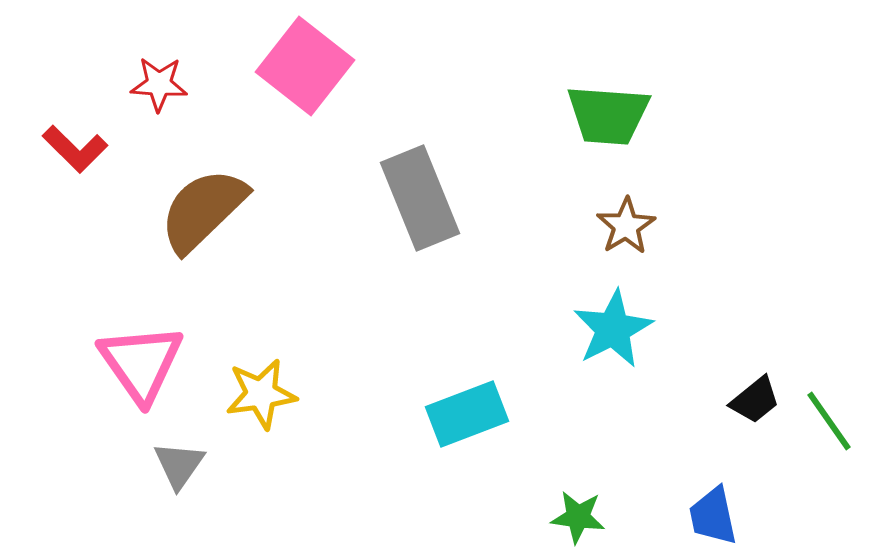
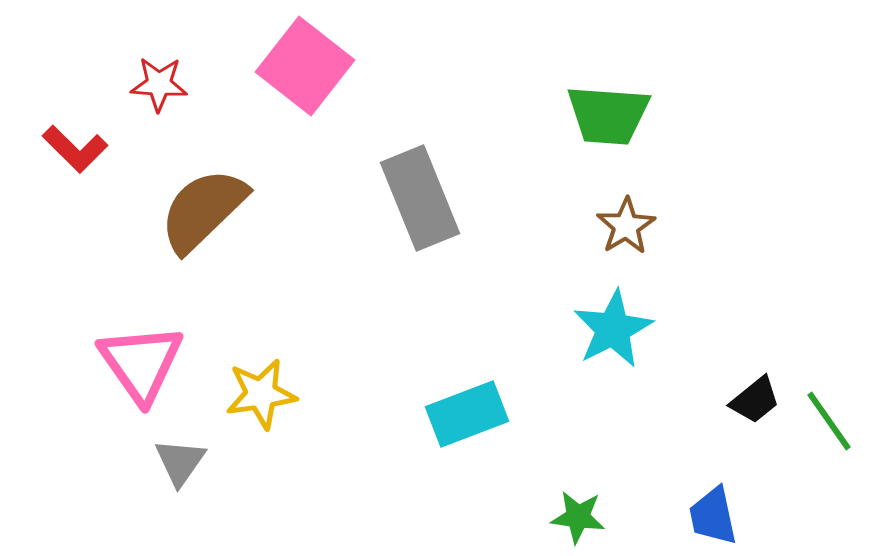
gray triangle: moved 1 px right, 3 px up
